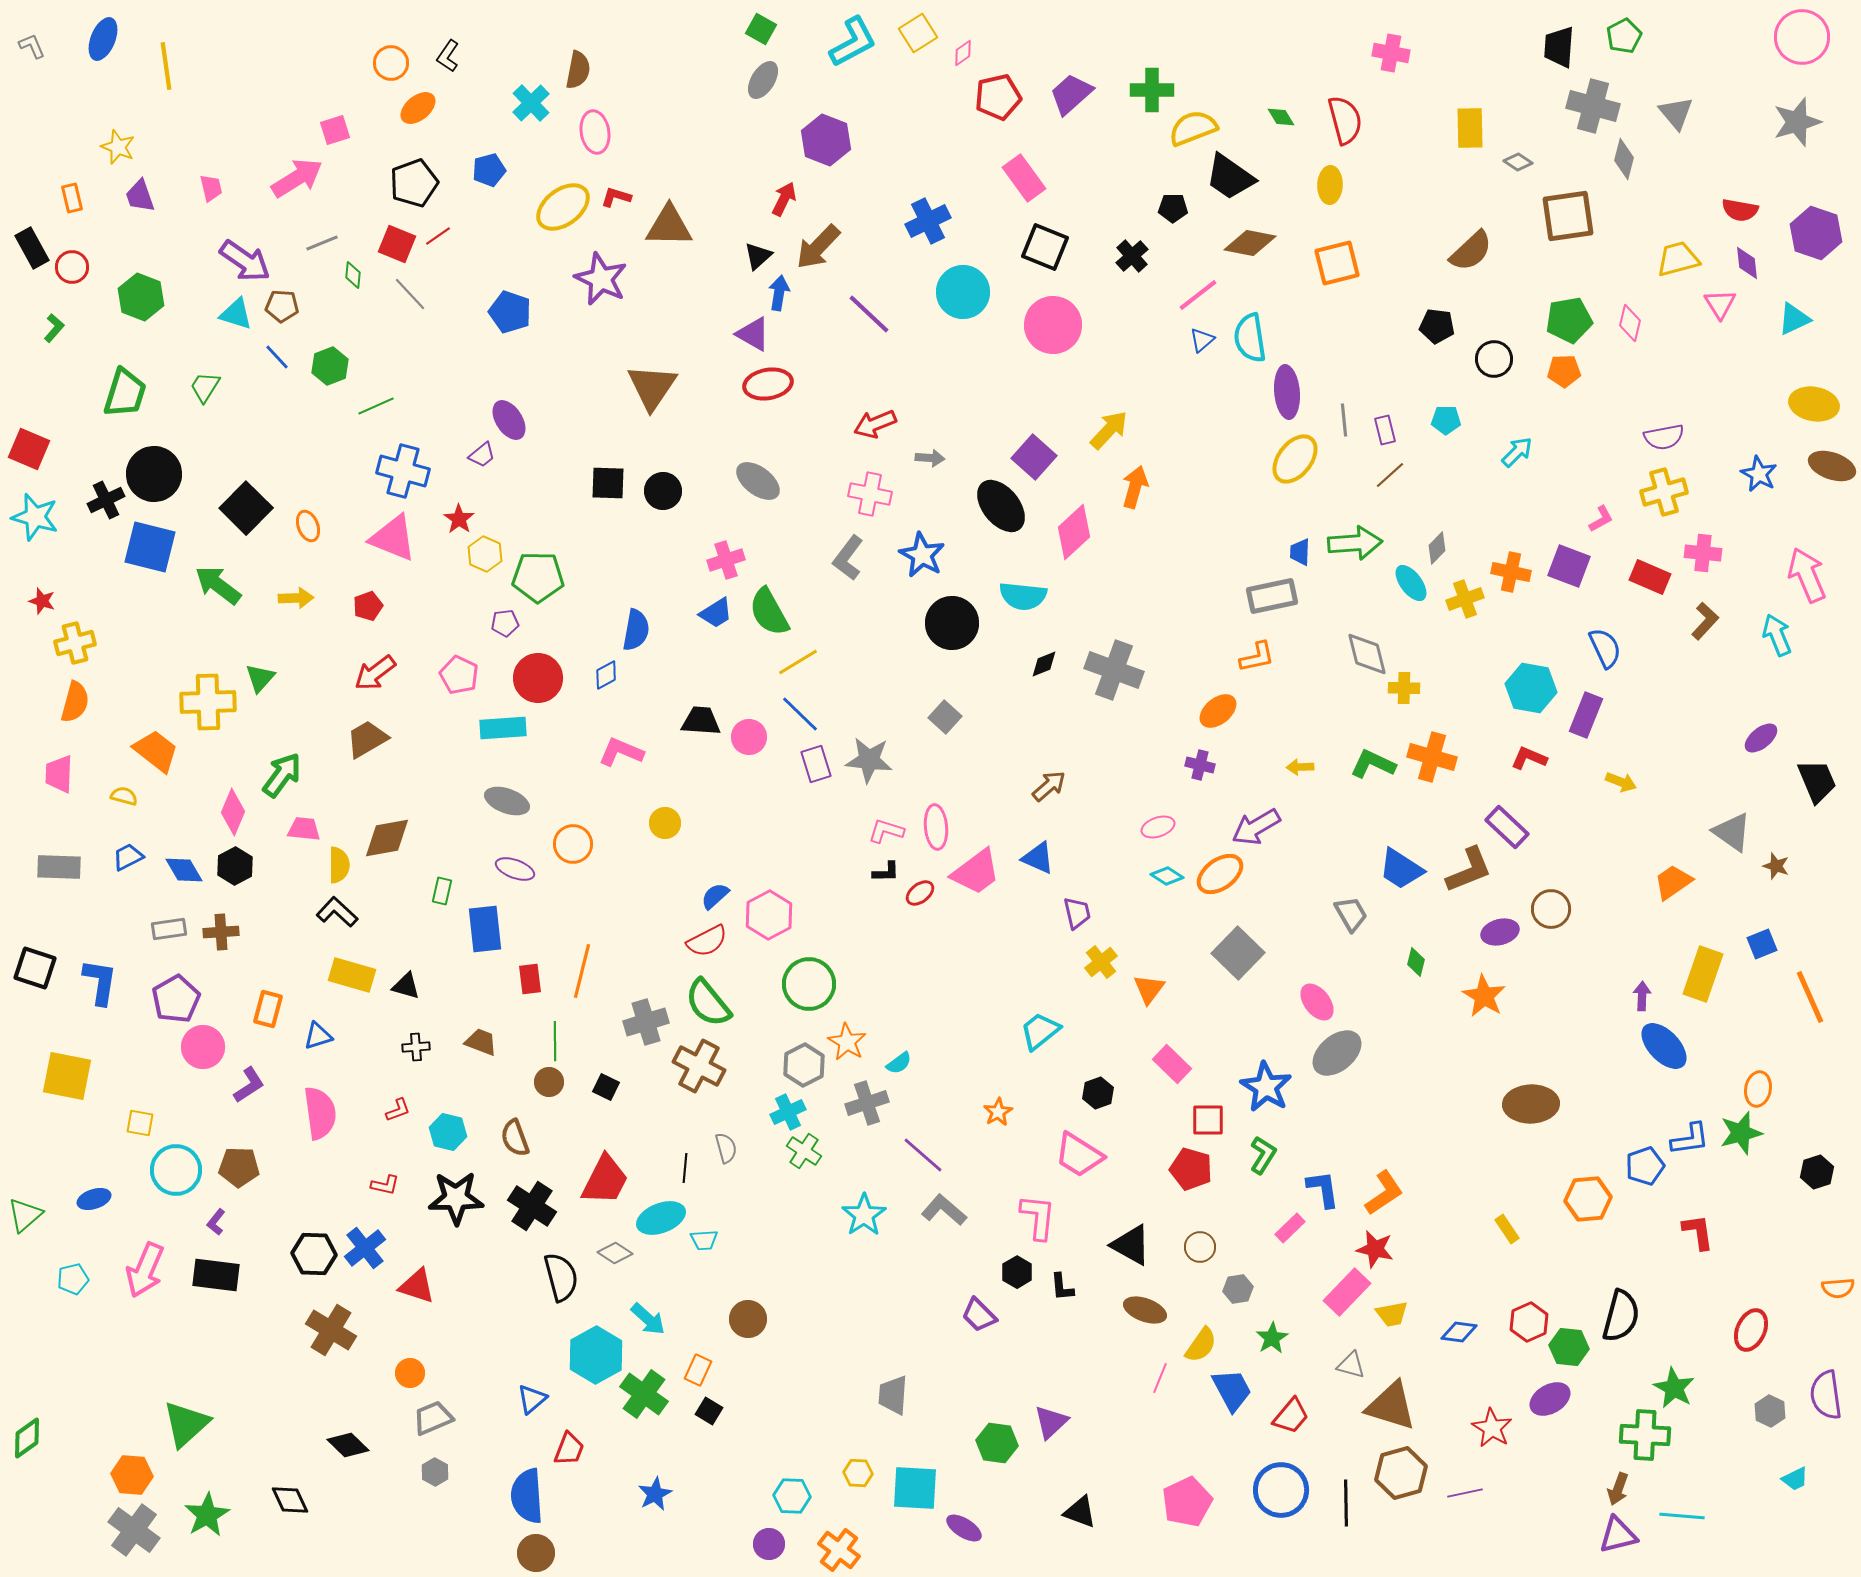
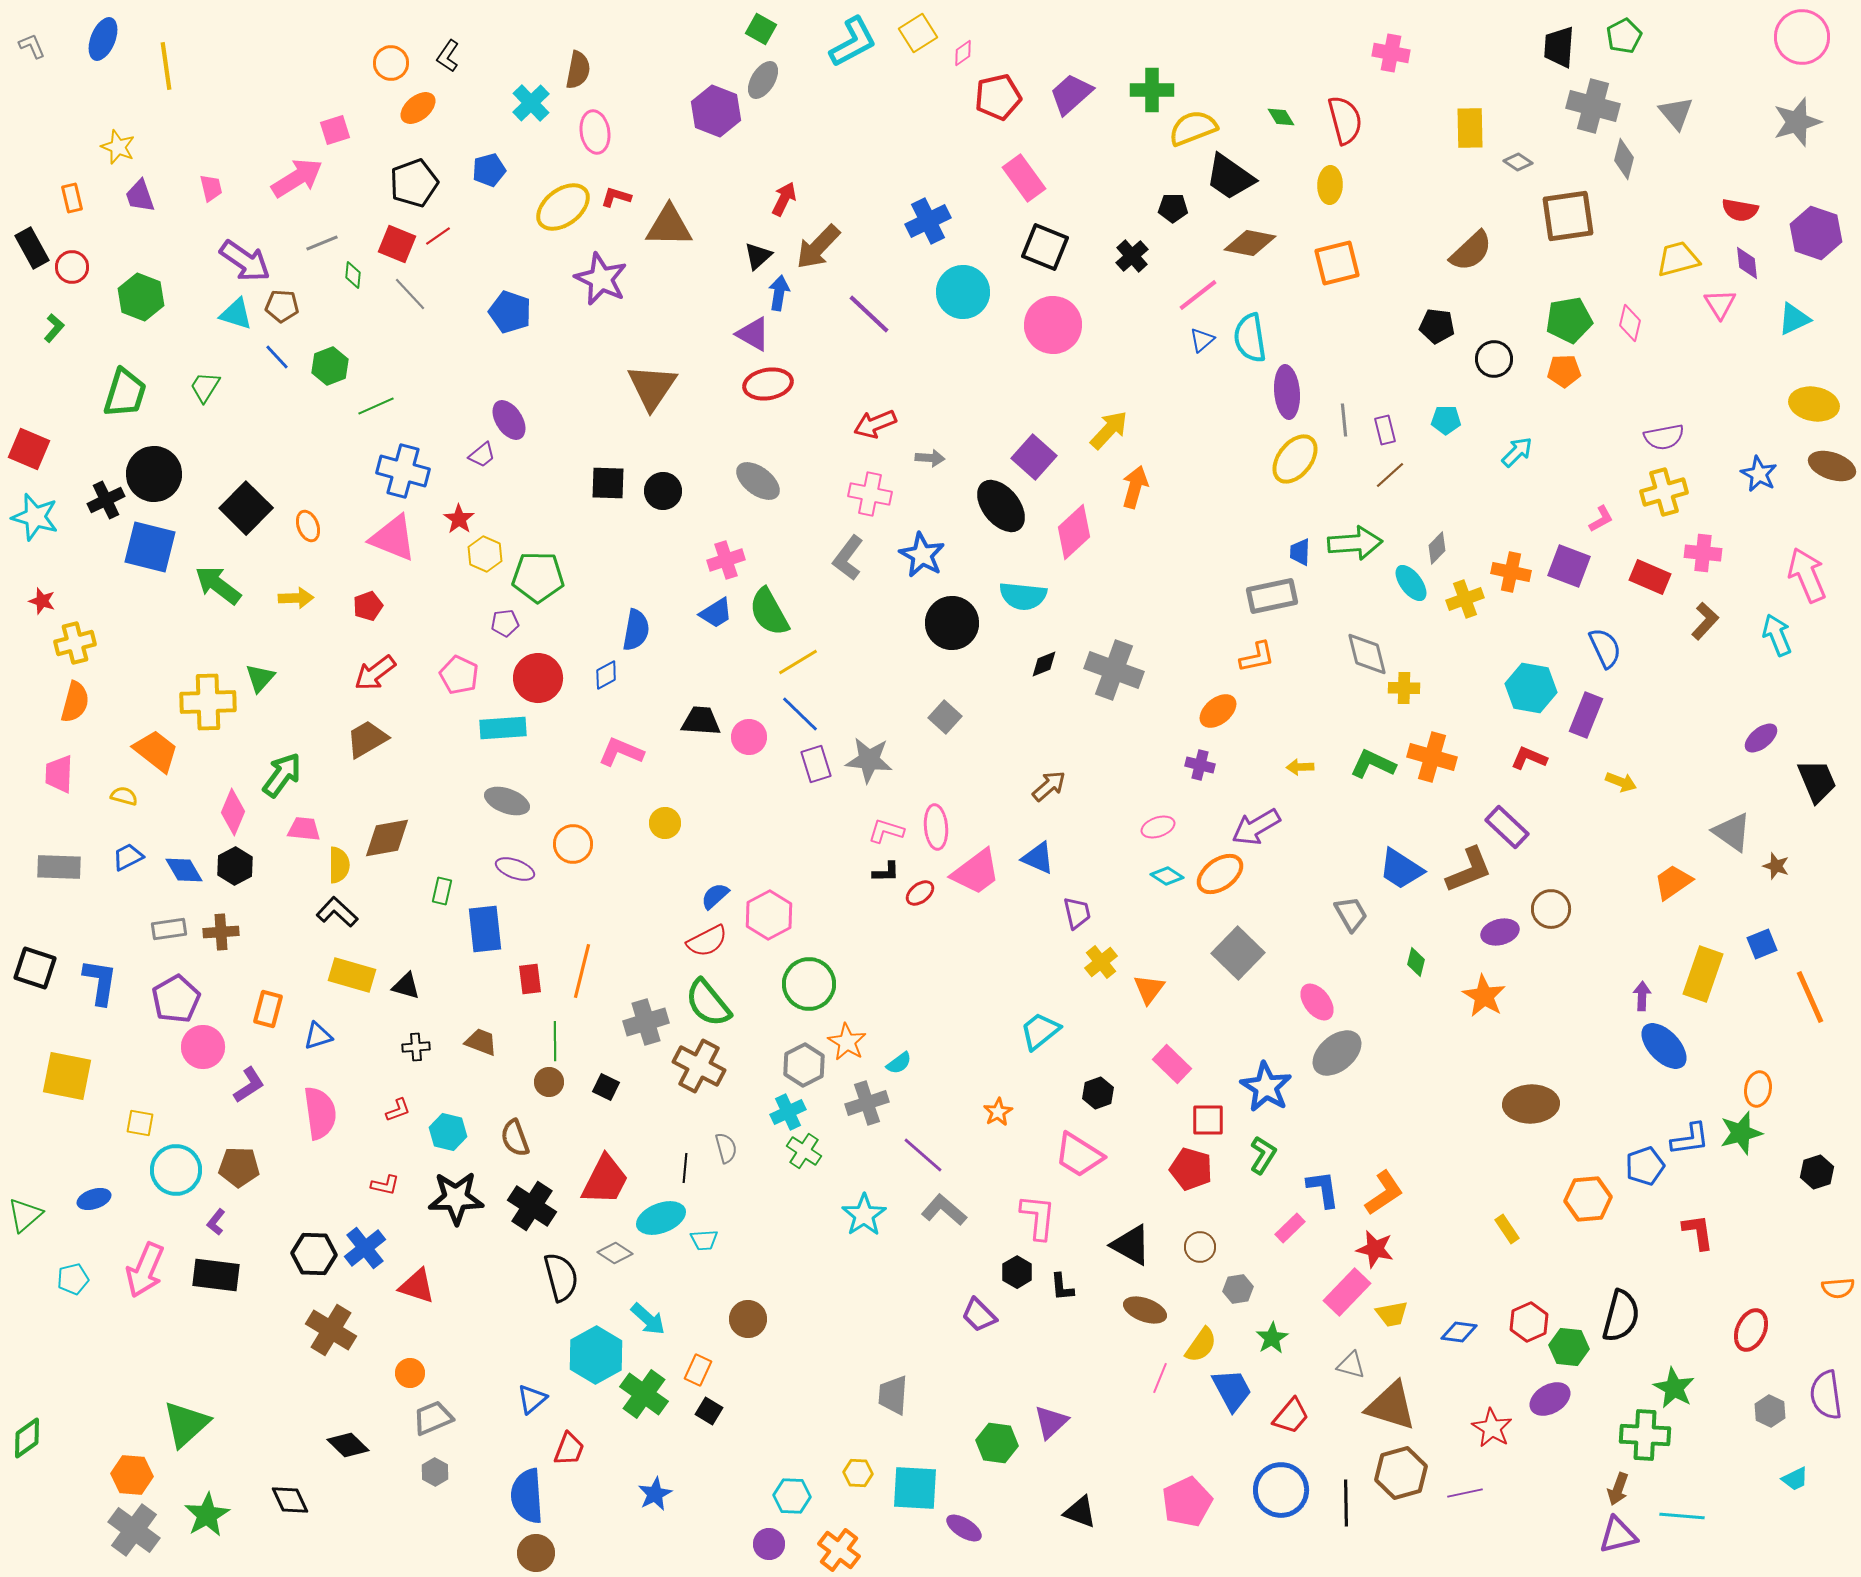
purple hexagon at (826, 140): moved 110 px left, 29 px up
